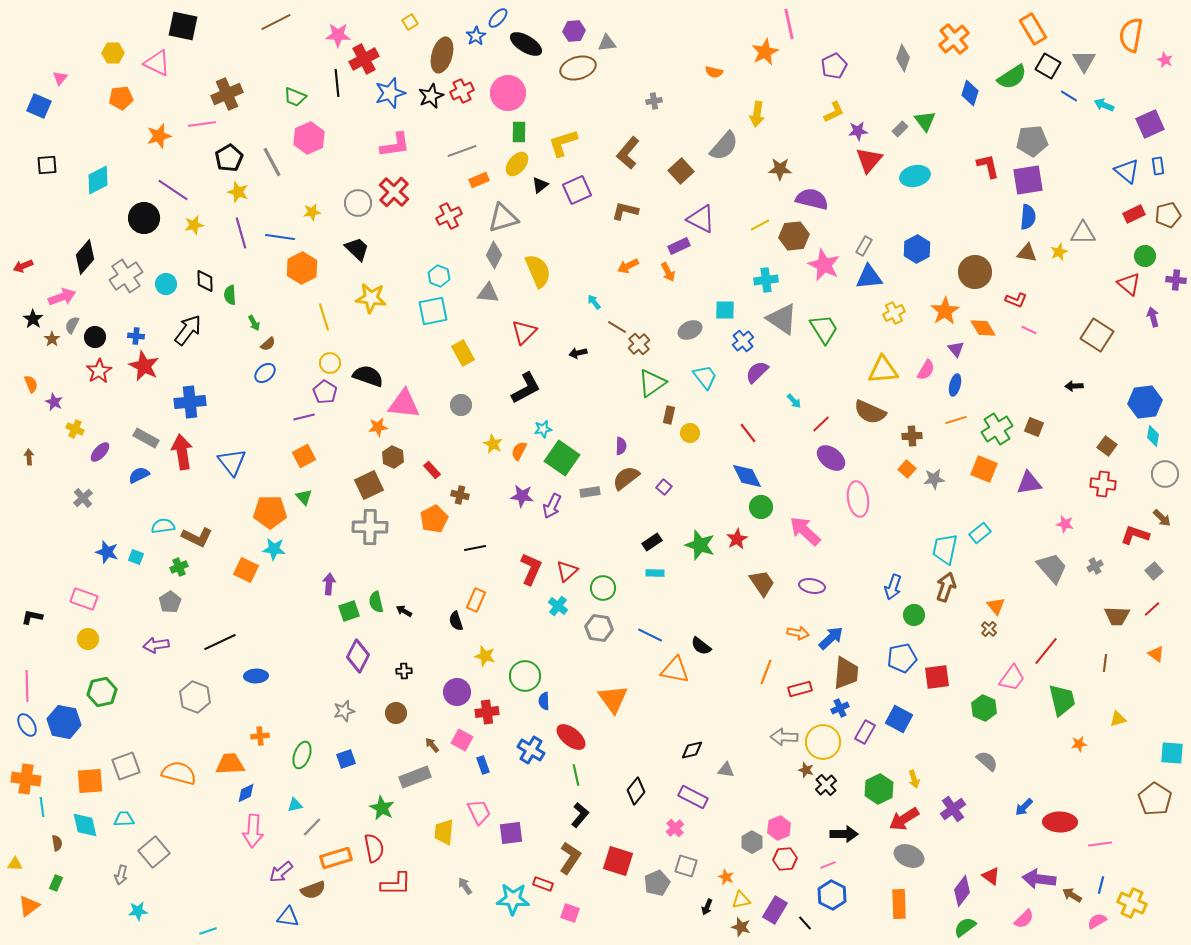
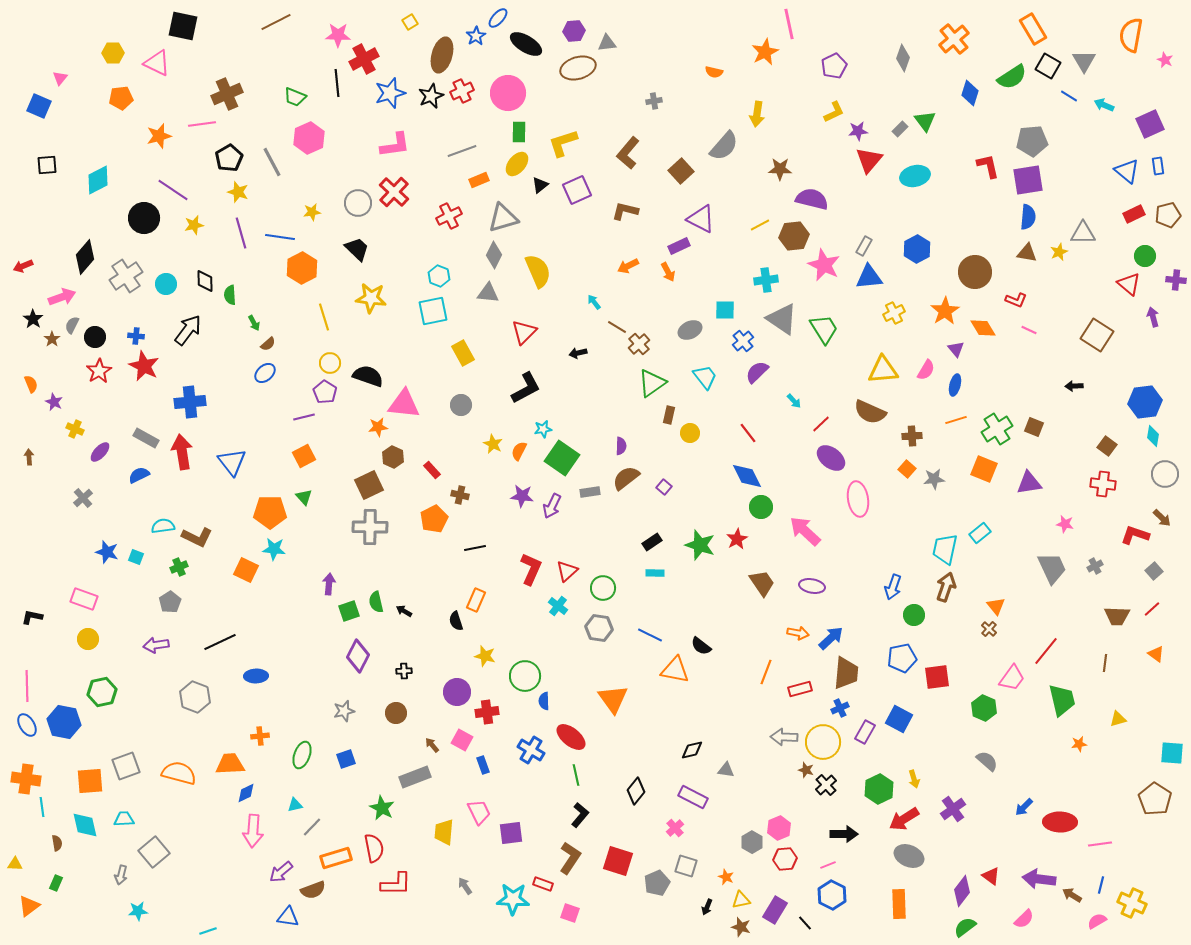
gray trapezoid at (1052, 568): rotated 16 degrees clockwise
